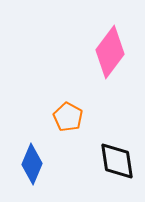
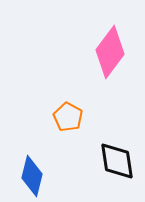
blue diamond: moved 12 px down; rotated 9 degrees counterclockwise
